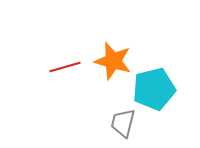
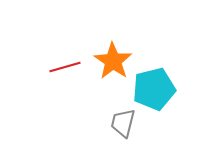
orange star: rotated 18 degrees clockwise
